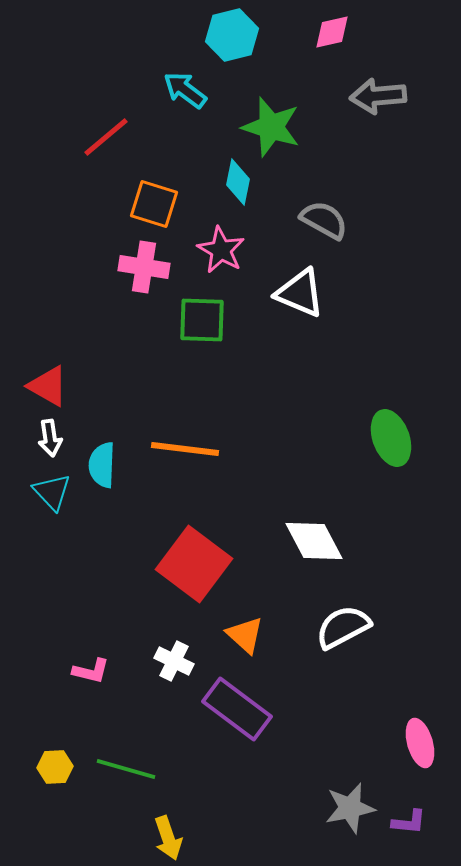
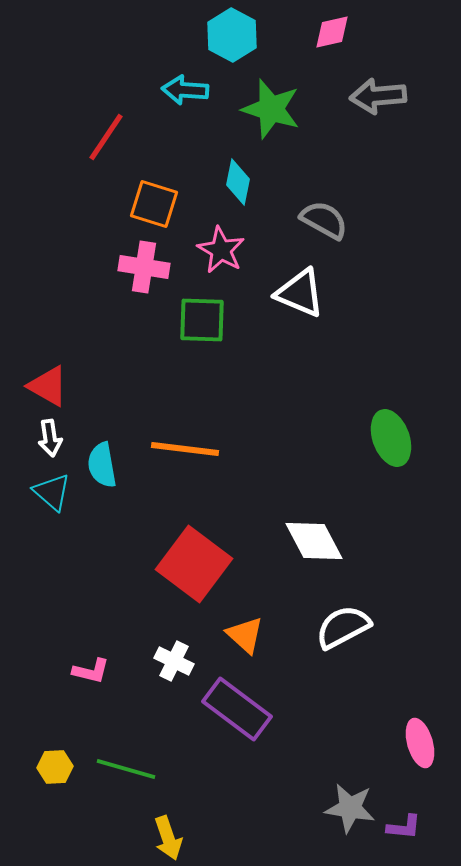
cyan hexagon: rotated 18 degrees counterclockwise
cyan arrow: rotated 33 degrees counterclockwise
green star: moved 18 px up
red line: rotated 16 degrees counterclockwise
cyan semicircle: rotated 12 degrees counterclockwise
cyan triangle: rotated 6 degrees counterclockwise
gray star: rotated 21 degrees clockwise
purple L-shape: moved 5 px left, 5 px down
